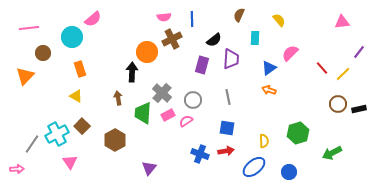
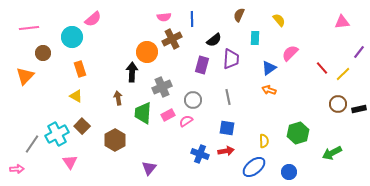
gray cross at (162, 93): moved 6 px up; rotated 24 degrees clockwise
